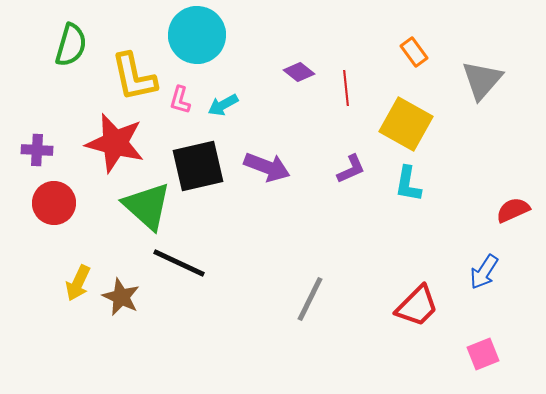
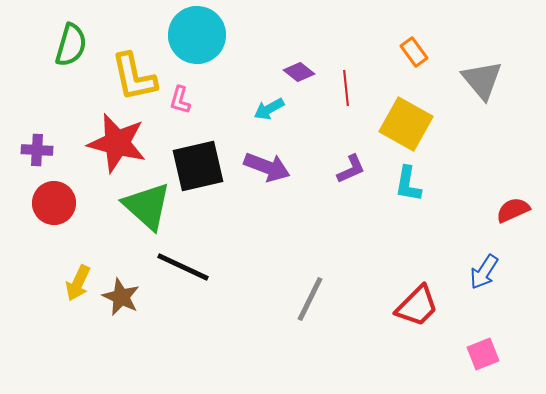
gray triangle: rotated 21 degrees counterclockwise
cyan arrow: moved 46 px right, 4 px down
red star: moved 2 px right
black line: moved 4 px right, 4 px down
